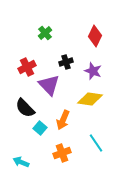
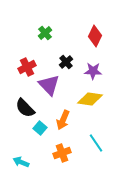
black cross: rotated 24 degrees counterclockwise
purple star: rotated 18 degrees counterclockwise
